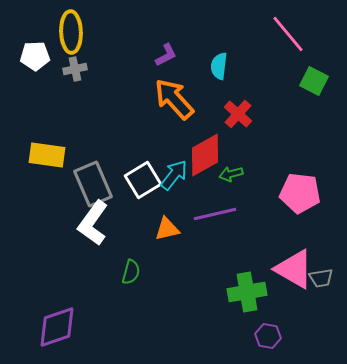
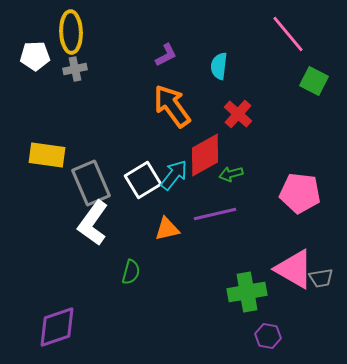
orange arrow: moved 2 px left, 7 px down; rotated 6 degrees clockwise
gray rectangle: moved 2 px left, 1 px up
